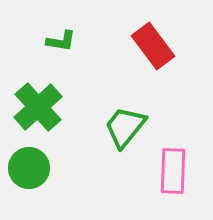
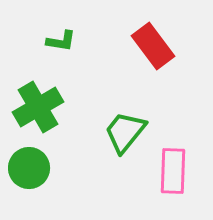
green cross: rotated 12 degrees clockwise
green trapezoid: moved 5 px down
